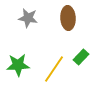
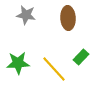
gray star: moved 2 px left, 3 px up
green star: moved 2 px up
yellow line: rotated 76 degrees counterclockwise
